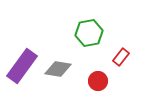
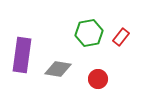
red rectangle: moved 20 px up
purple rectangle: moved 11 px up; rotated 28 degrees counterclockwise
red circle: moved 2 px up
